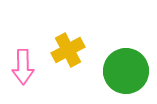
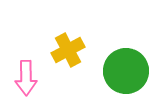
pink arrow: moved 3 px right, 11 px down
